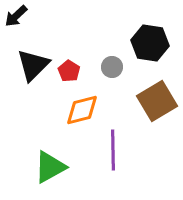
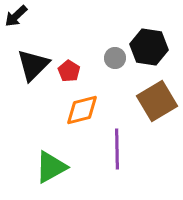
black hexagon: moved 1 px left, 4 px down
gray circle: moved 3 px right, 9 px up
purple line: moved 4 px right, 1 px up
green triangle: moved 1 px right
